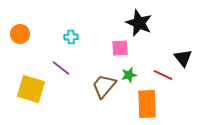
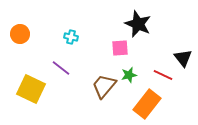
black star: moved 1 px left, 1 px down
cyan cross: rotated 16 degrees clockwise
yellow square: rotated 8 degrees clockwise
orange rectangle: rotated 40 degrees clockwise
